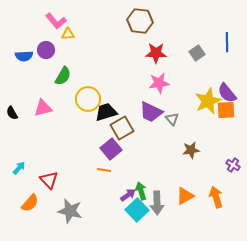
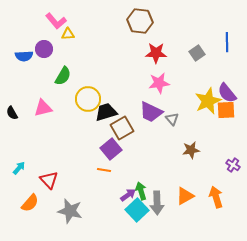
purple circle: moved 2 px left, 1 px up
